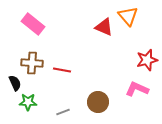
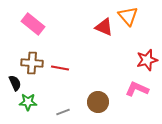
red line: moved 2 px left, 2 px up
